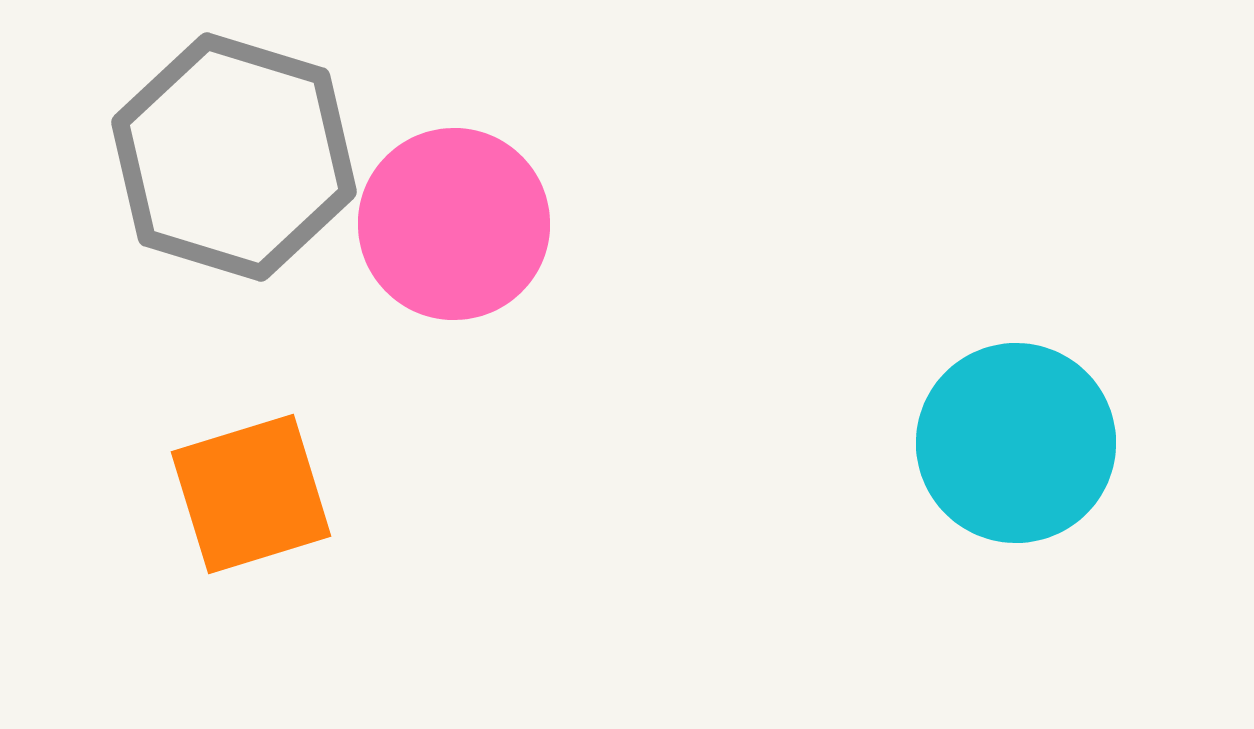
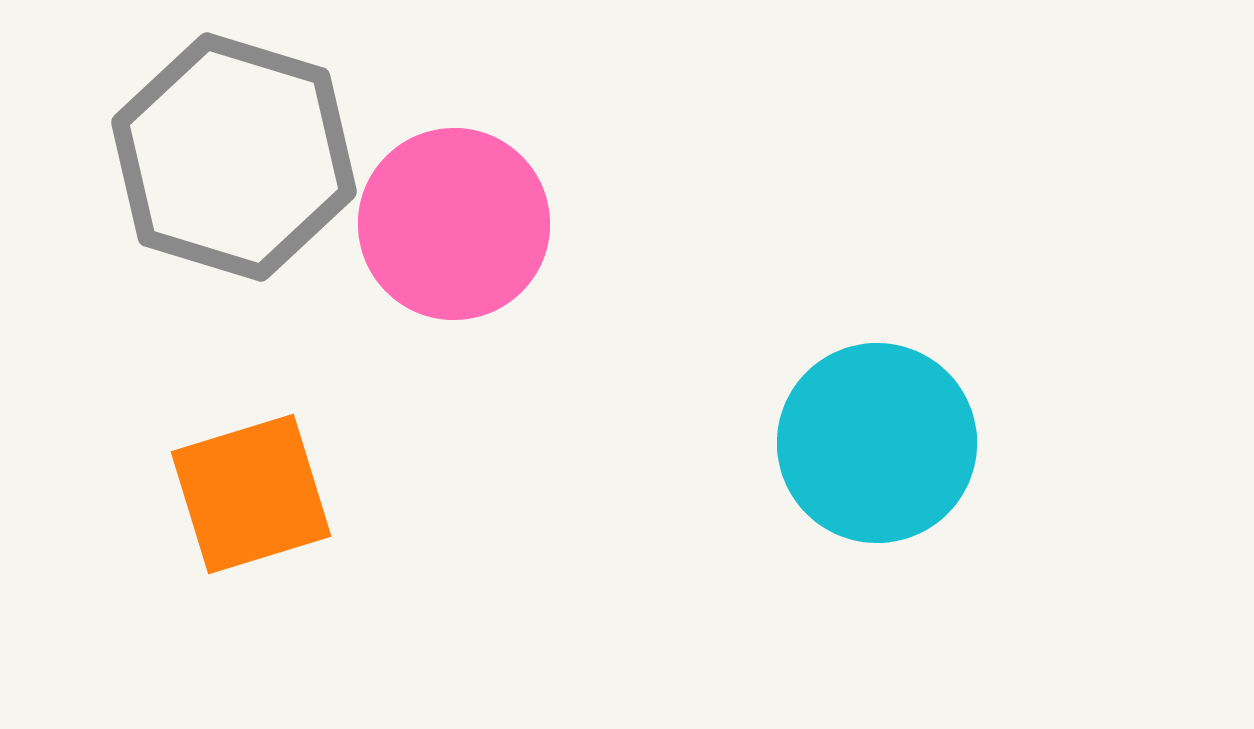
cyan circle: moved 139 px left
